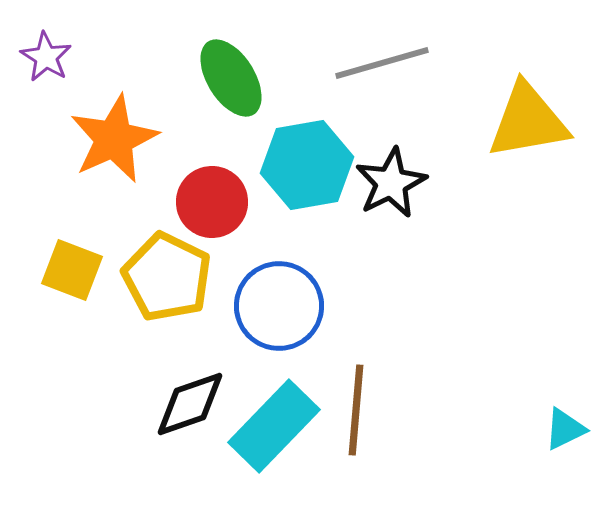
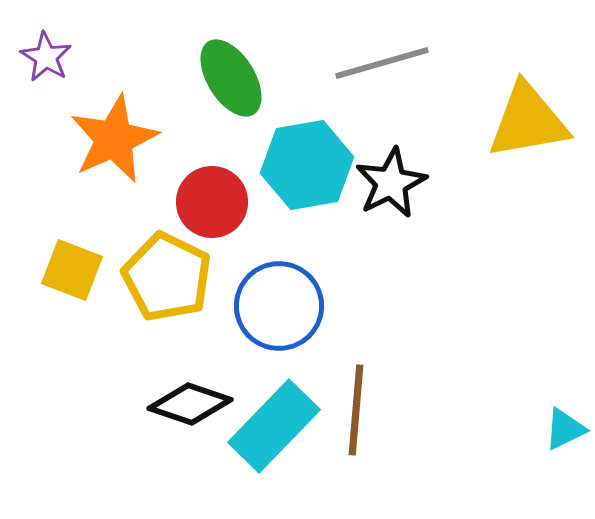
black diamond: rotated 38 degrees clockwise
